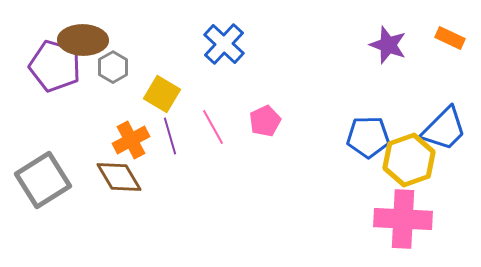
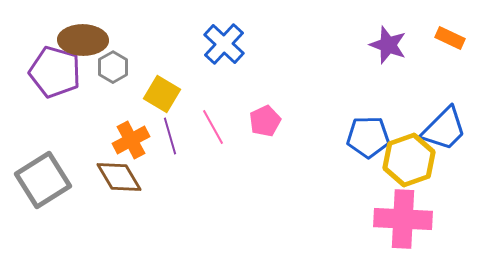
purple pentagon: moved 6 px down
